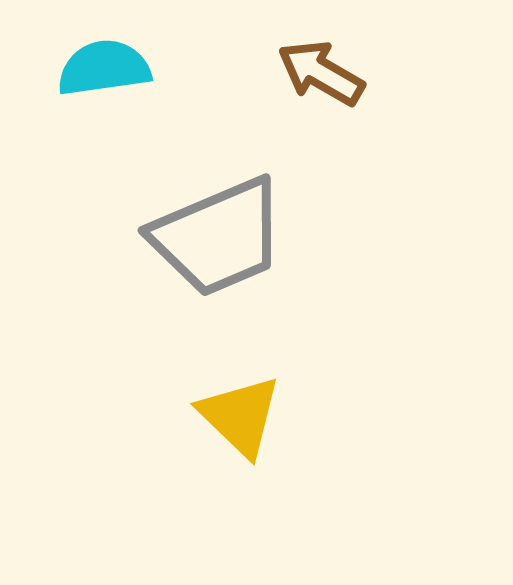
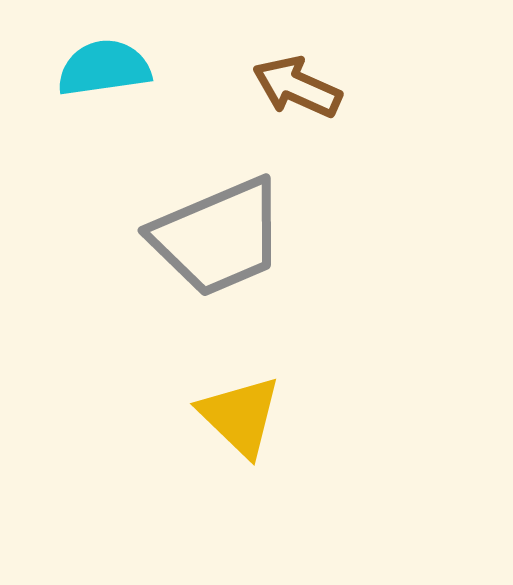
brown arrow: moved 24 px left, 14 px down; rotated 6 degrees counterclockwise
